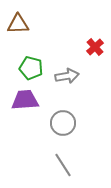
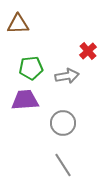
red cross: moved 7 px left, 4 px down
green pentagon: rotated 20 degrees counterclockwise
